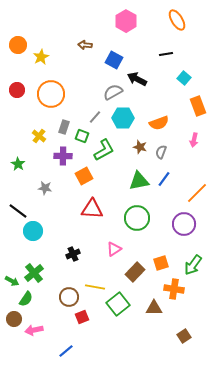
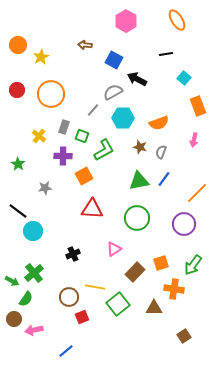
gray line at (95, 117): moved 2 px left, 7 px up
gray star at (45, 188): rotated 16 degrees counterclockwise
